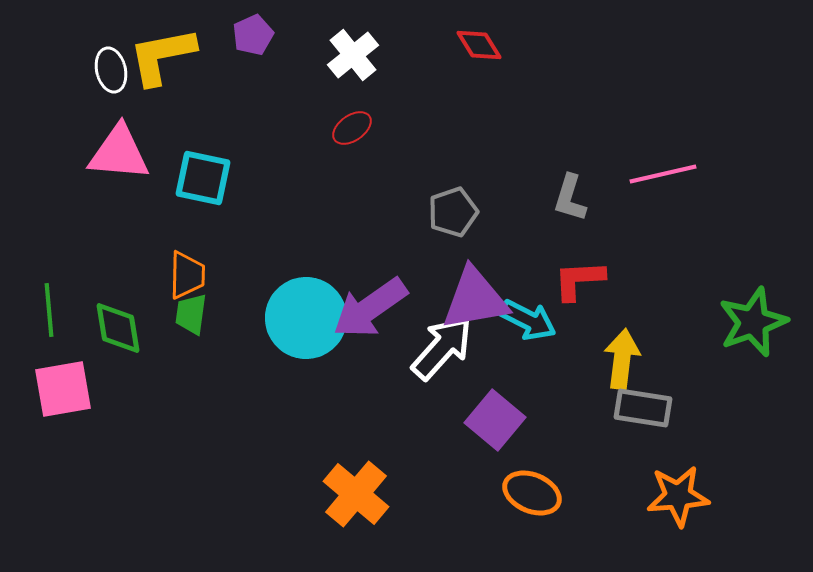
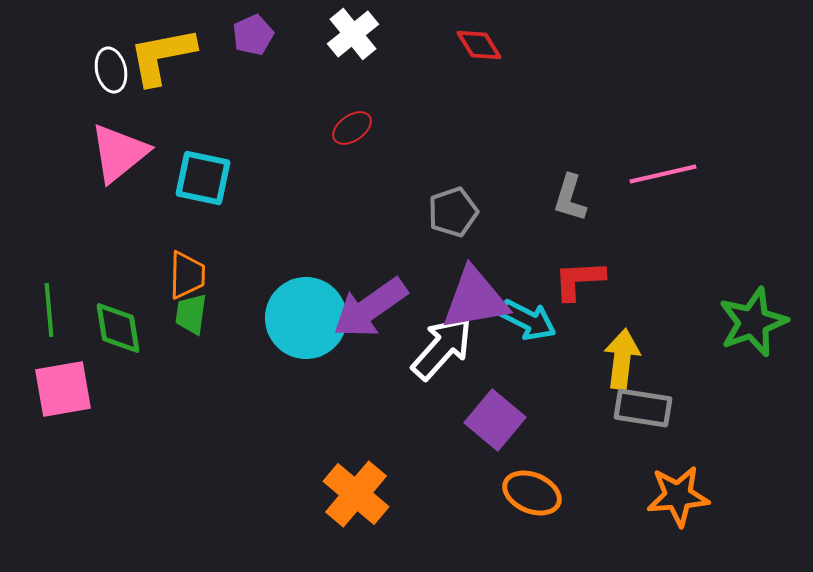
white cross: moved 21 px up
pink triangle: rotated 44 degrees counterclockwise
